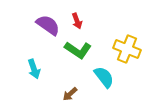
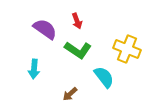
purple semicircle: moved 3 px left, 4 px down
cyan arrow: rotated 24 degrees clockwise
